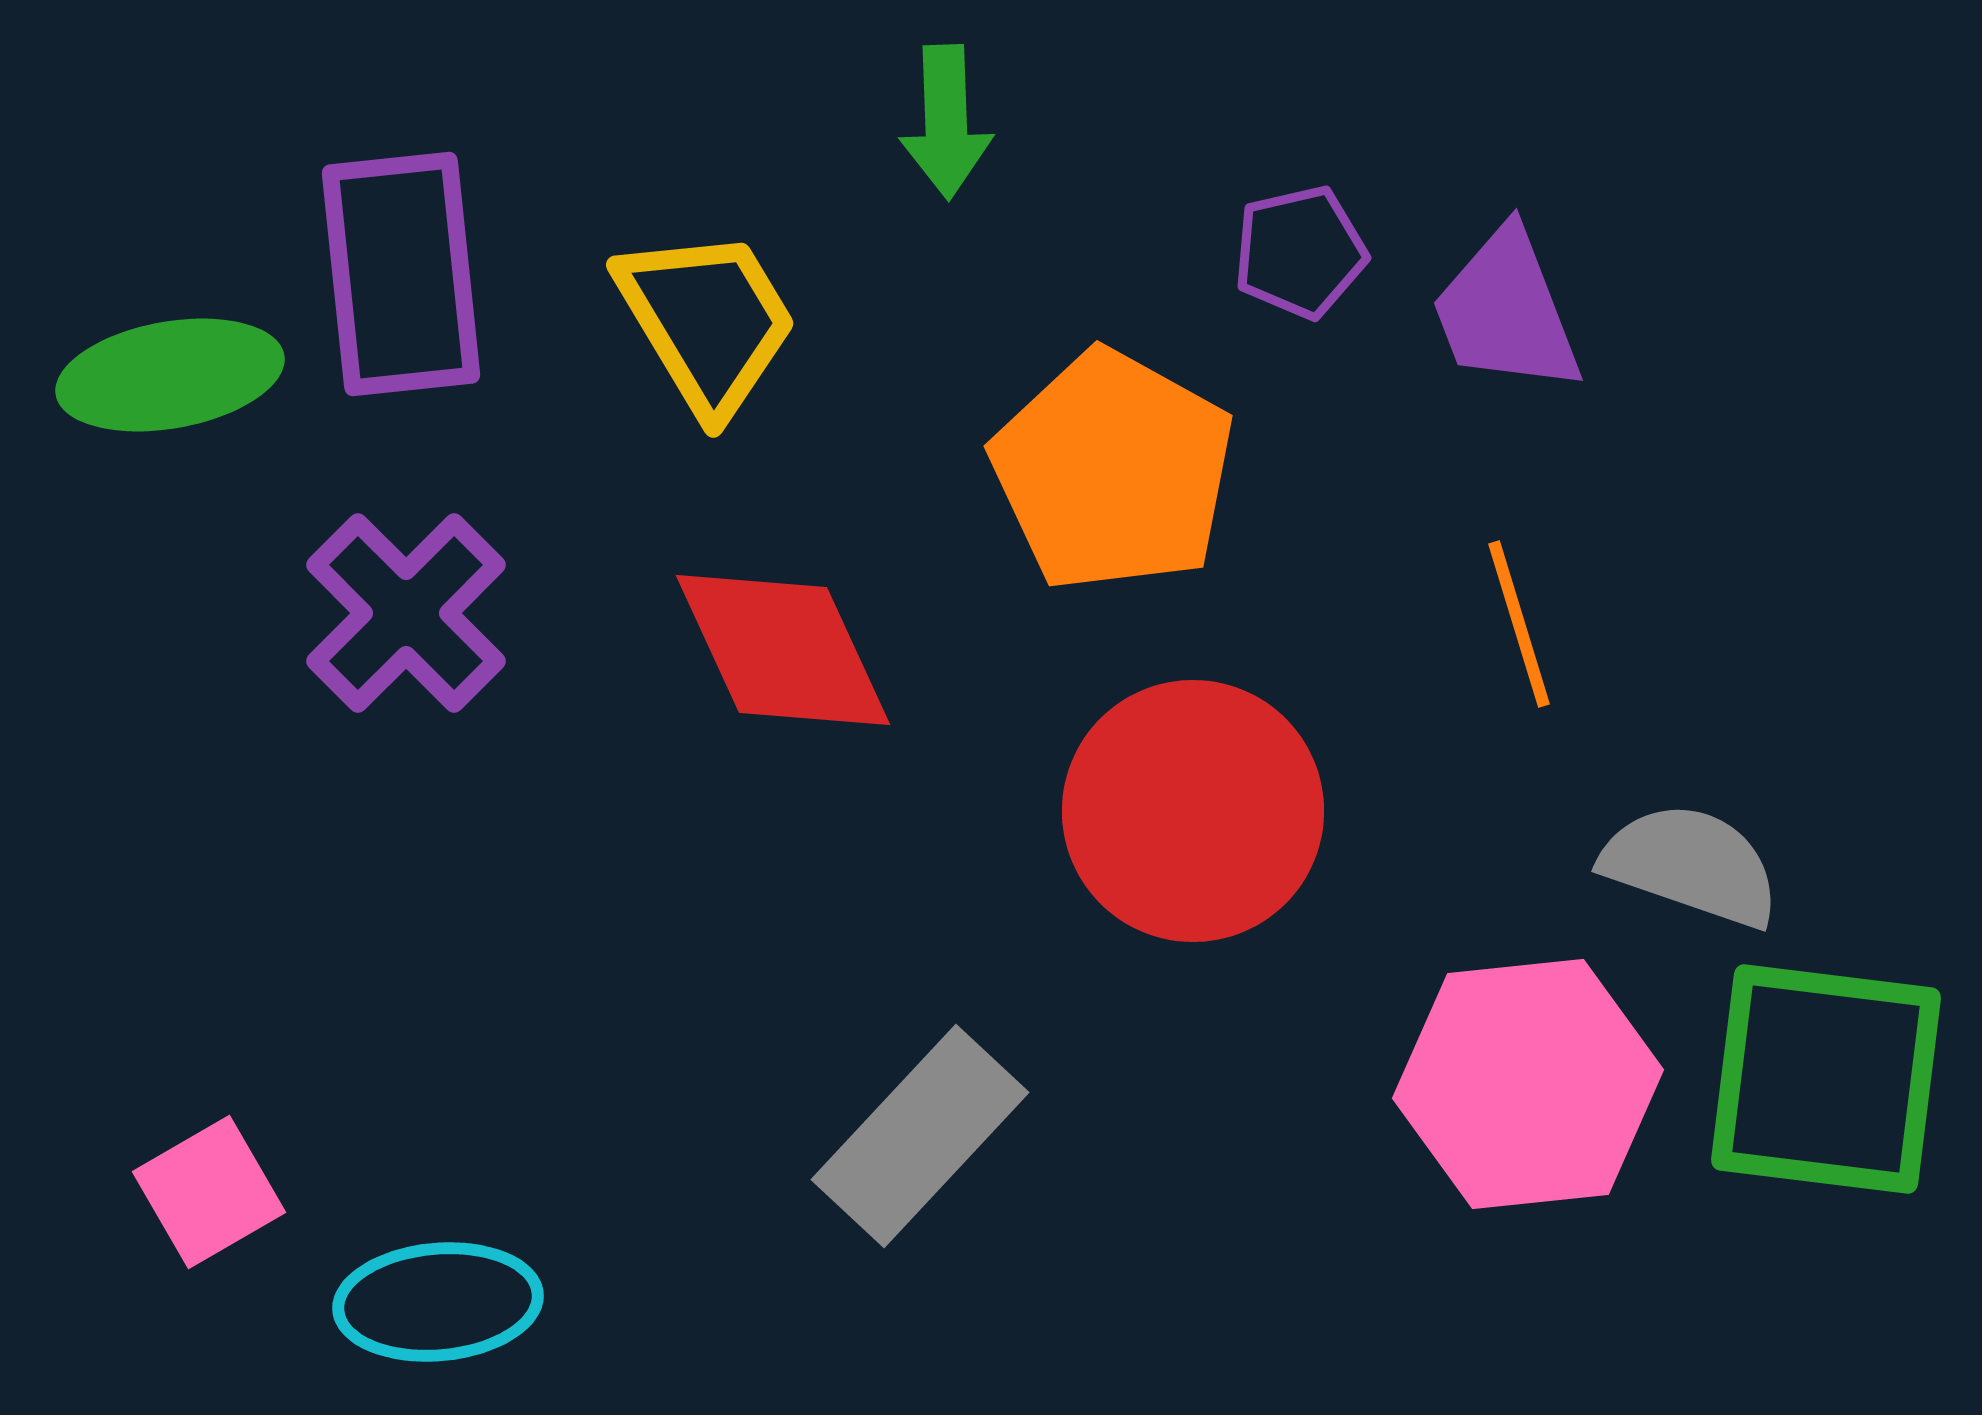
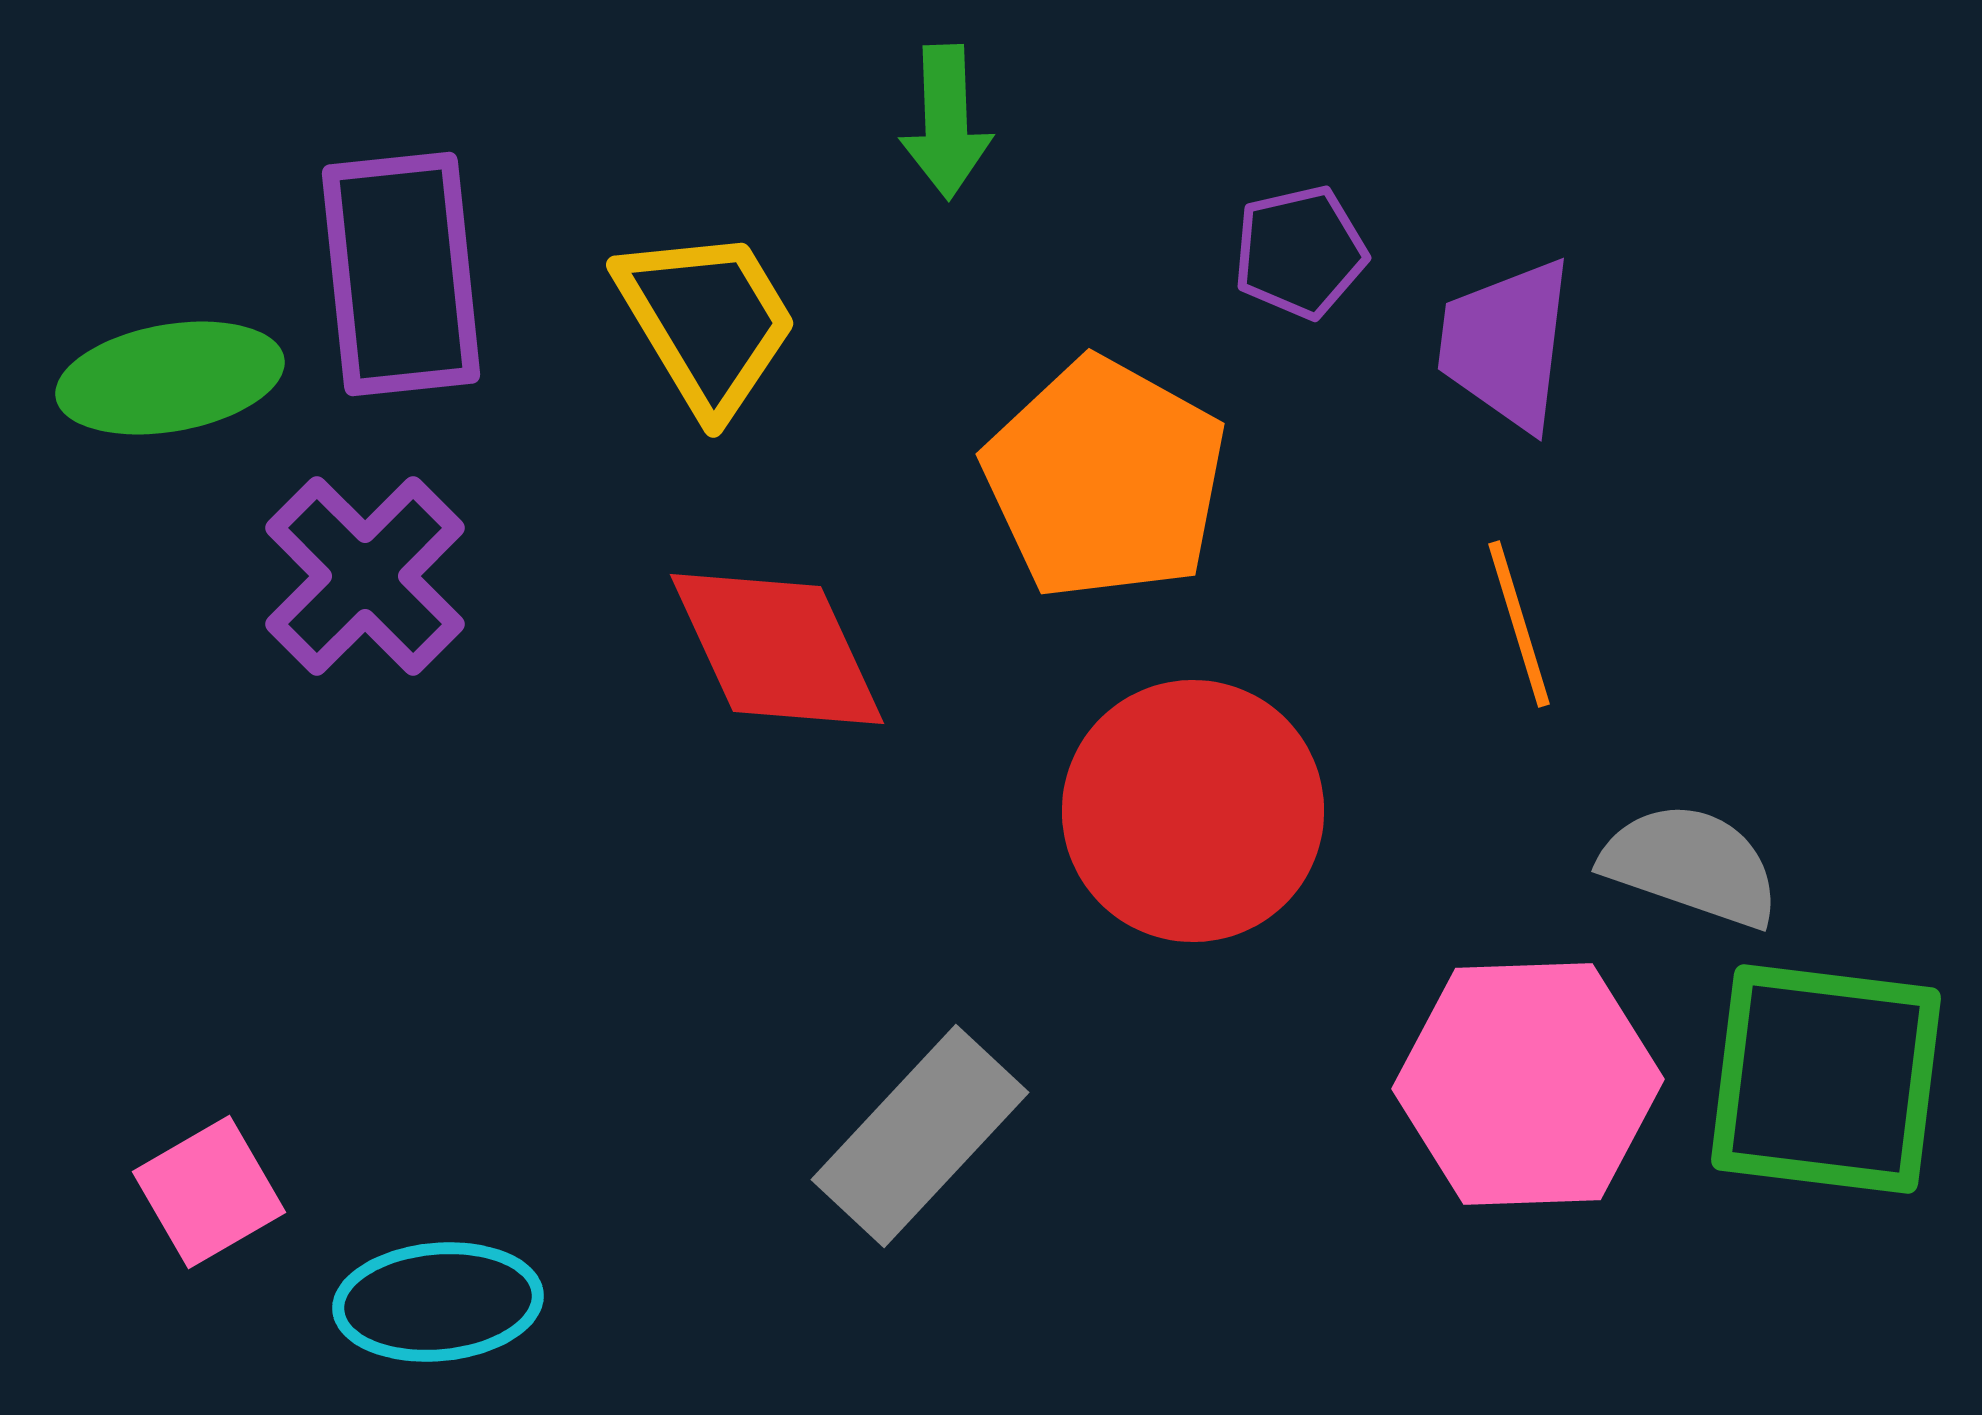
purple trapezoid: moved 33 px down; rotated 28 degrees clockwise
green ellipse: moved 3 px down
orange pentagon: moved 8 px left, 8 px down
purple cross: moved 41 px left, 37 px up
red diamond: moved 6 px left, 1 px up
pink hexagon: rotated 4 degrees clockwise
